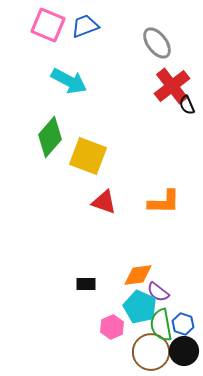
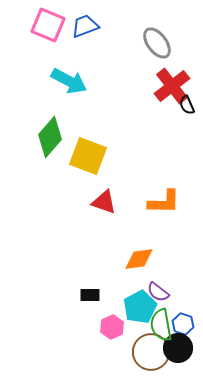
orange diamond: moved 1 px right, 16 px up
black rectangle: moved 4 px right, 11 px down
cyan pentagon: rotated 20 degrees clockwise
black circle: moved 6 px left, 3 px up
